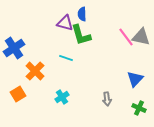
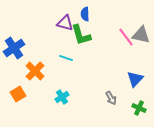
blue semicircle: moved 3 px right
gray triangle: moved 2 px up
gray arrow: moved 4 px right, 1 px up; rotated 24 degrees counterclockwise
